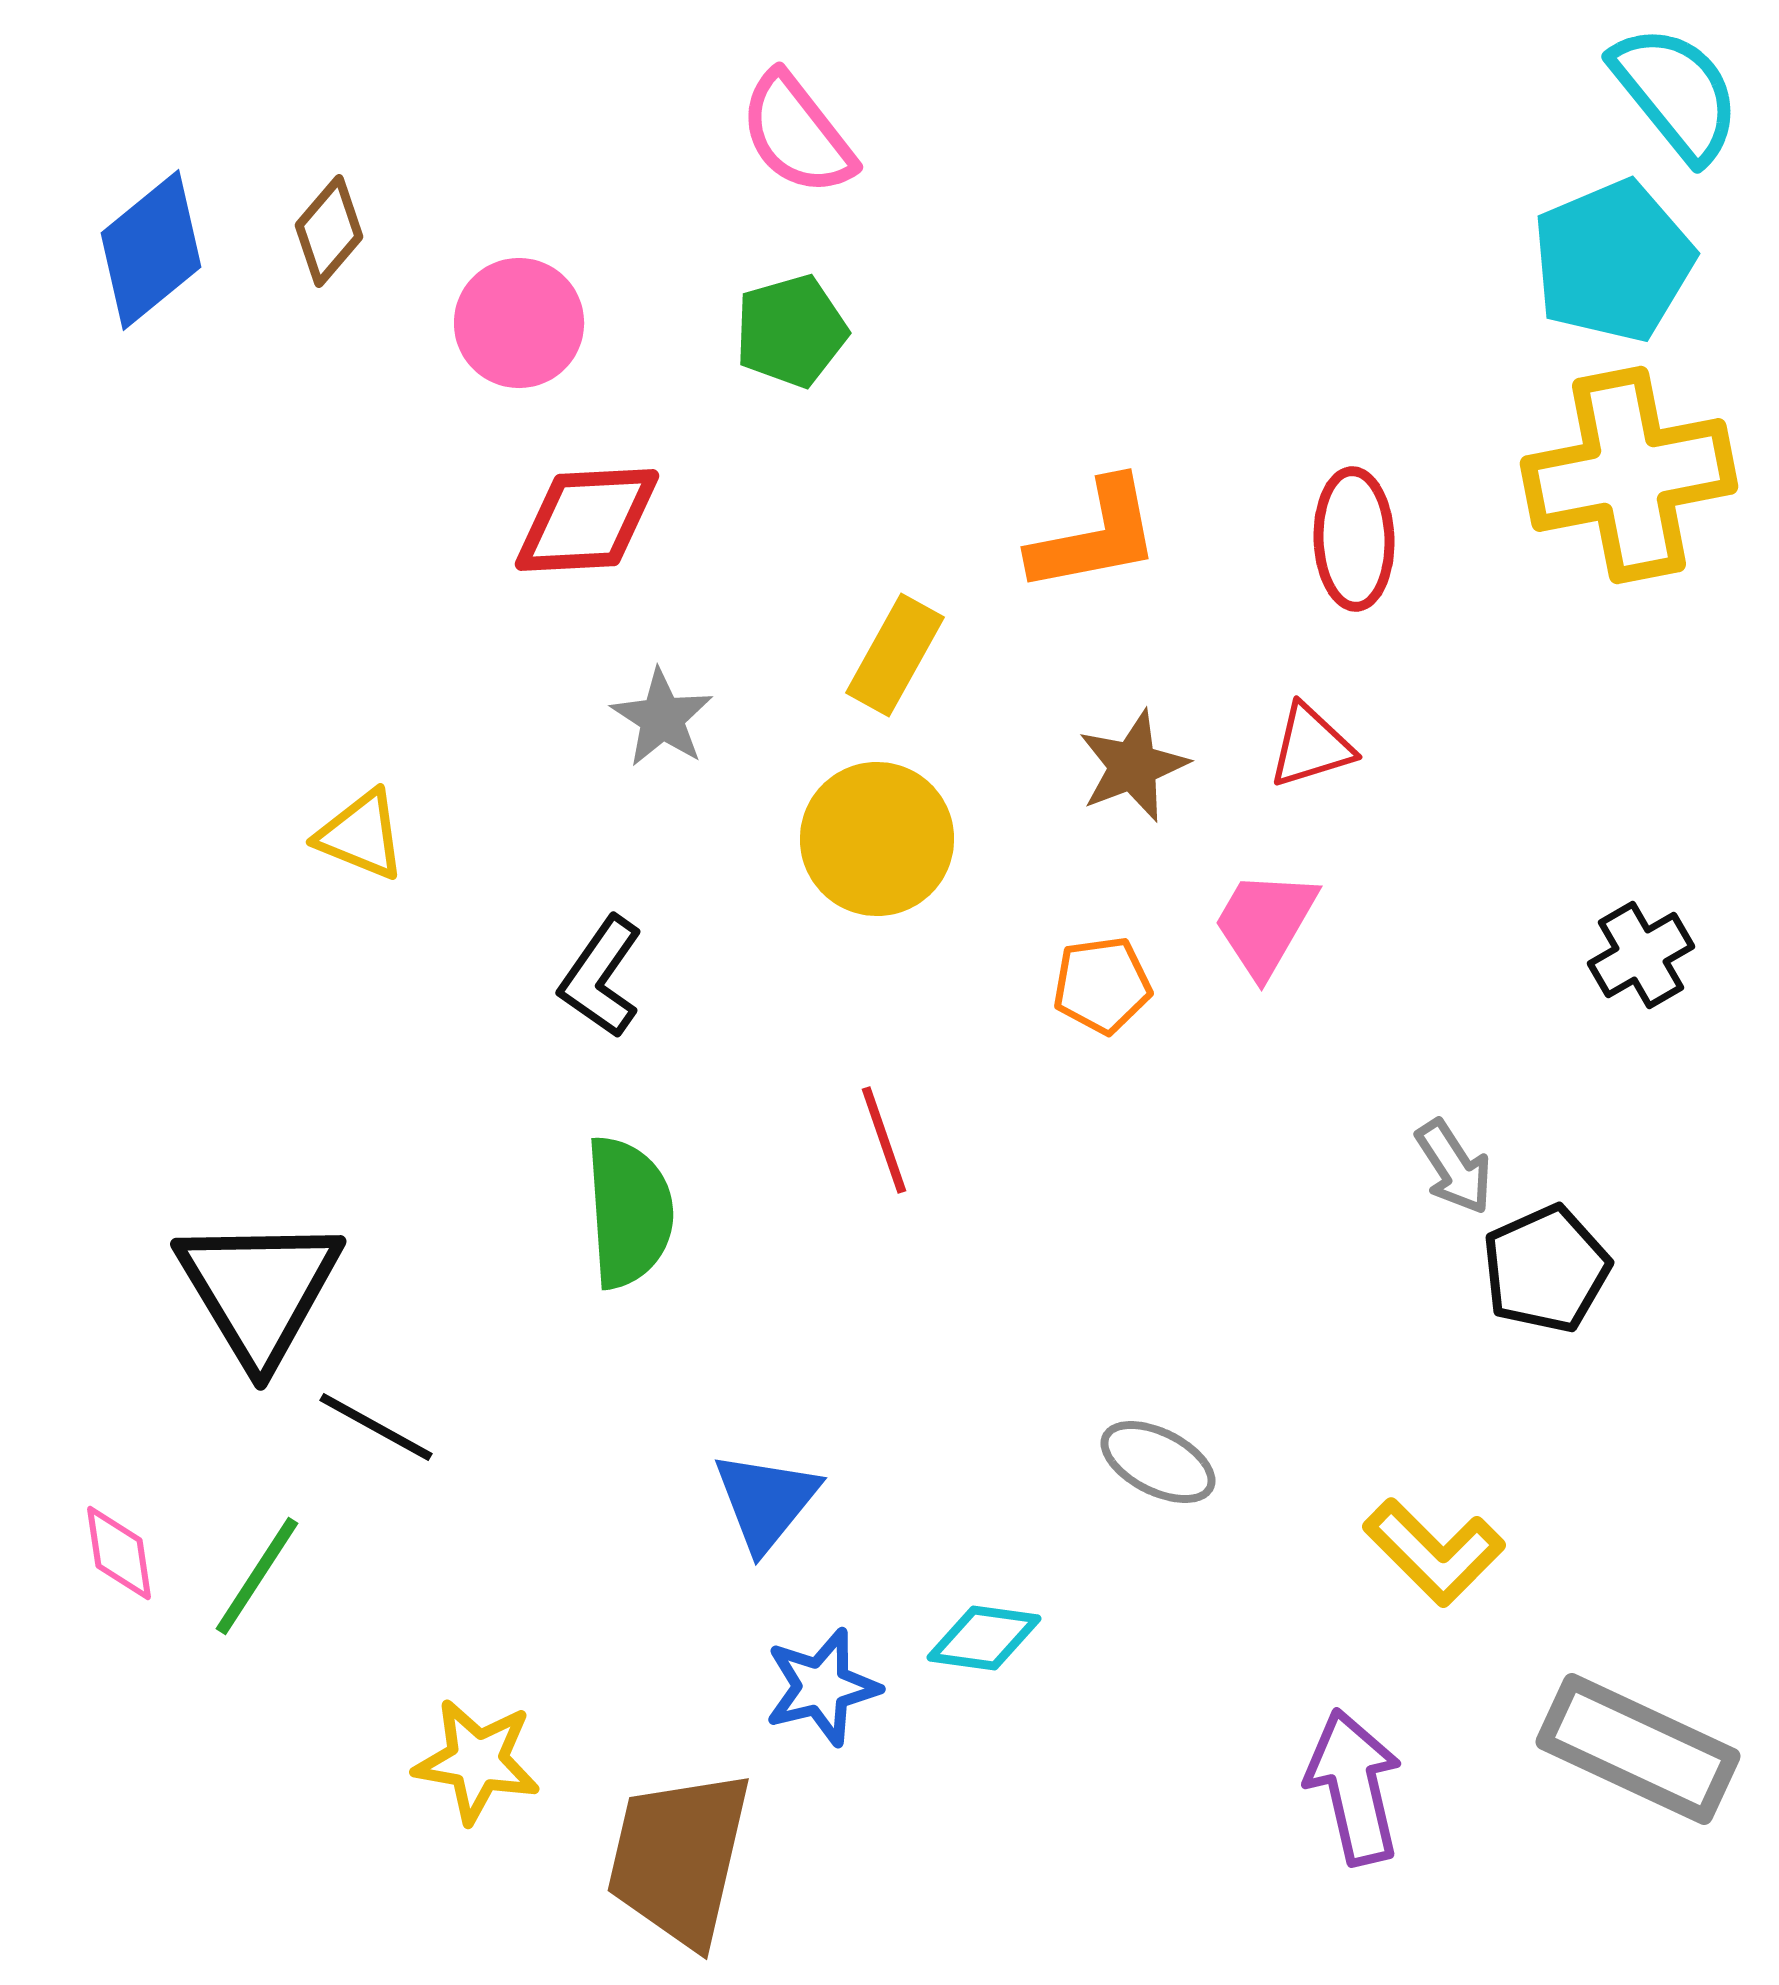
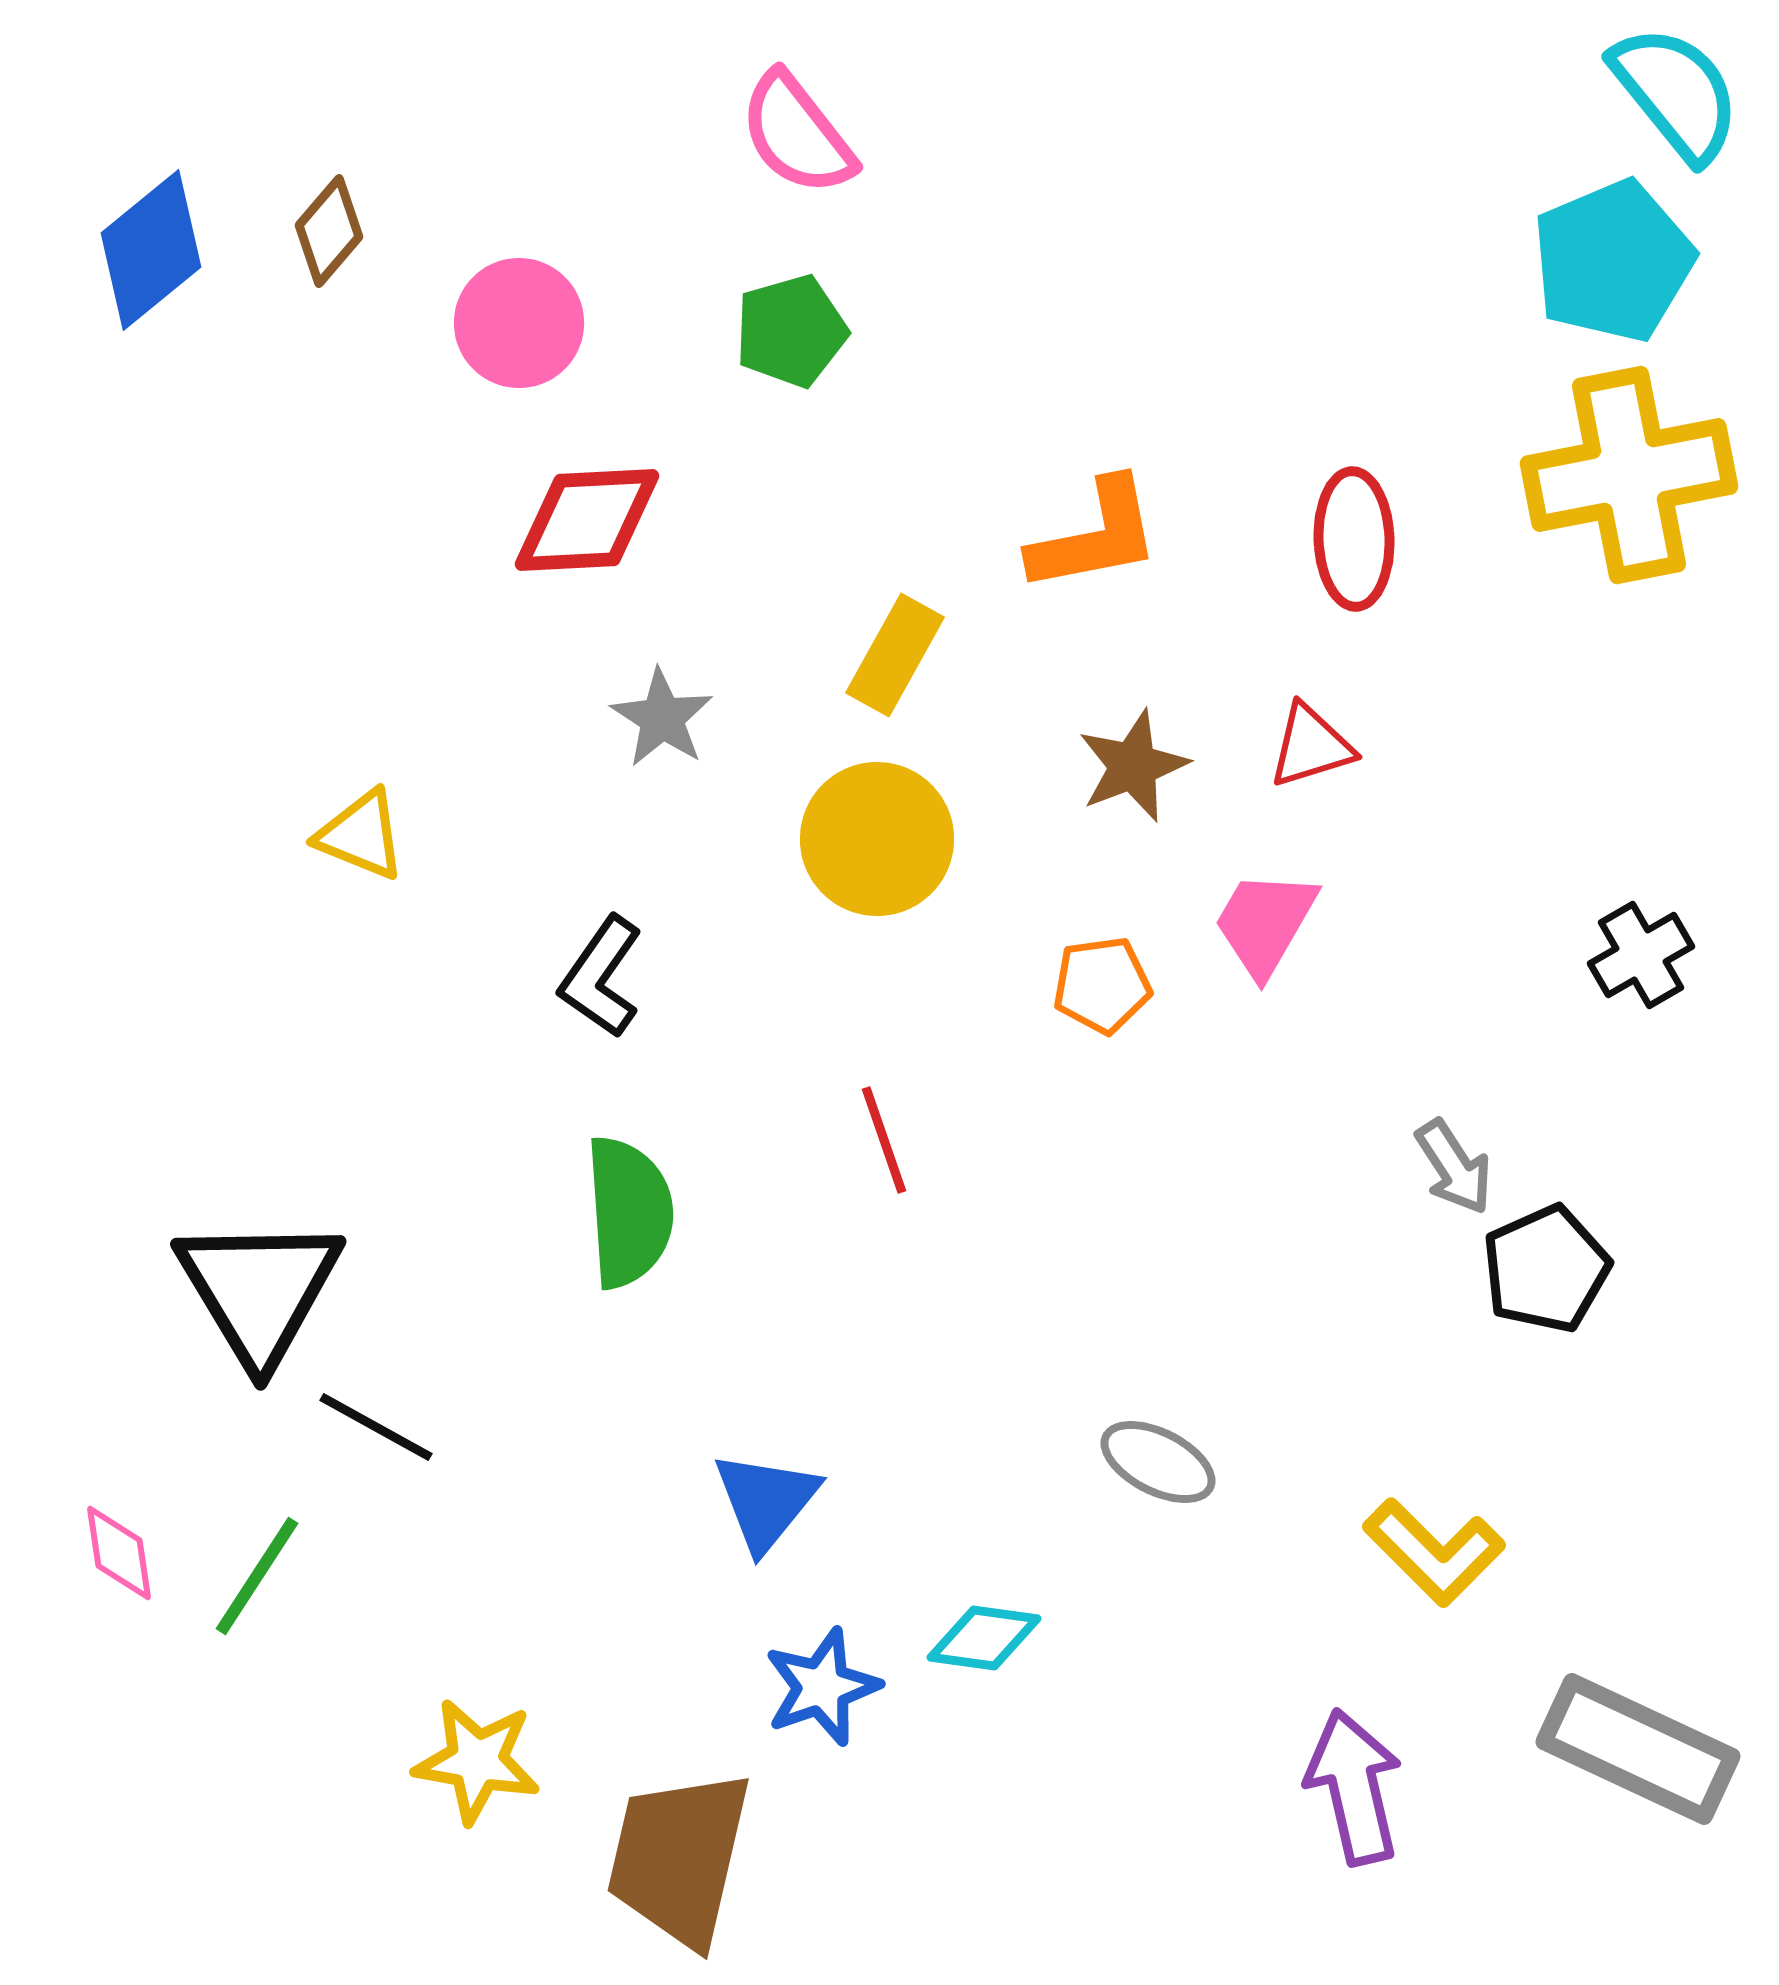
blue star: rotated 5 degrees counterclockwise
